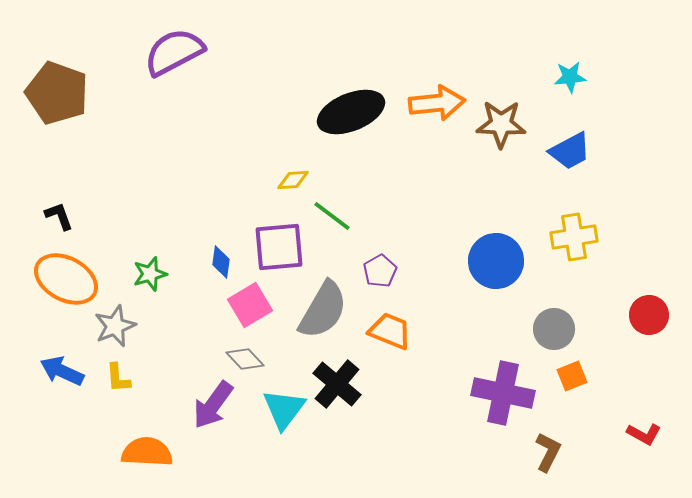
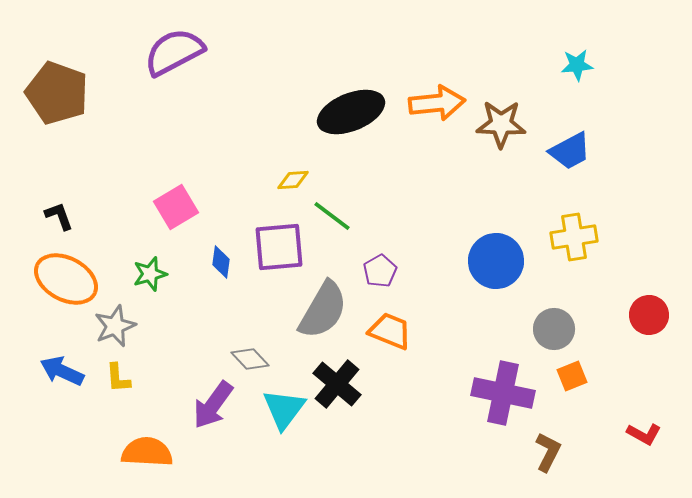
cyan star: moved 7 px right, 12 px up
pink square: moved 74 px left, 98 px up
gray diamond: moved 5 px right
